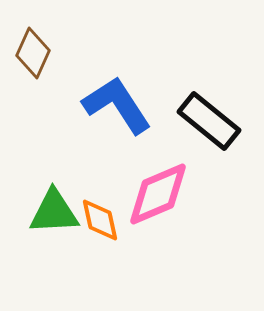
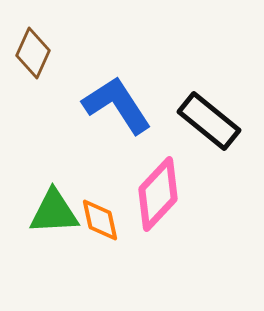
pink diamond: rotated 24 degrees counterclockwise
